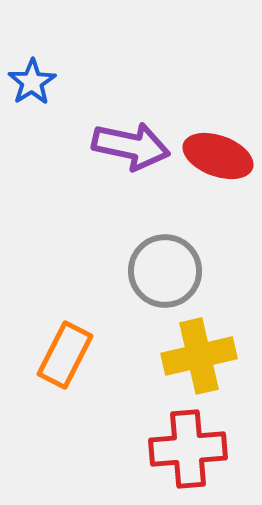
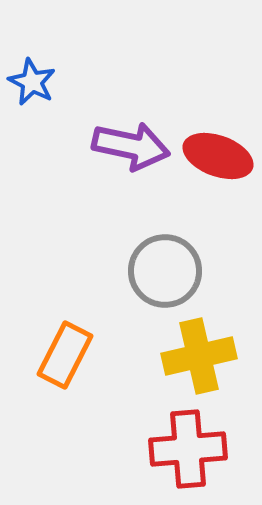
blue star: rotated 12 degrees counterclockwise
